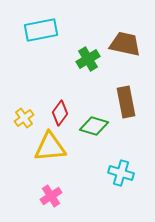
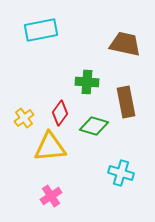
green cross: moved 1 px left, 23 px down; rotated 35 degrees clockwise
